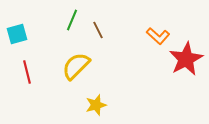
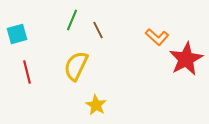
orange L-shape: moved 1 px left, 1 px down
yellow semicircle: rotated 20 degrees counterclockwise
yellow star: rotated 25 degrees counterclockwise
